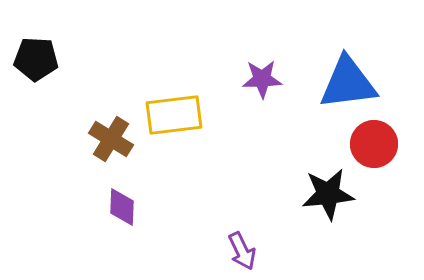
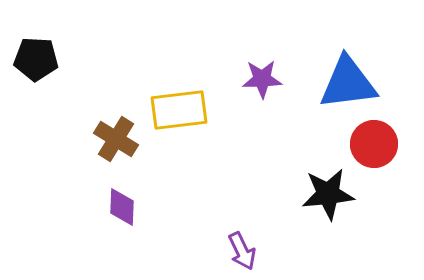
yellow rectangle: moved 5 px right, 5 px up
brown cross: moved 5 px right
